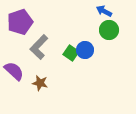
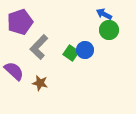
blue arrow: moved 3 px down
